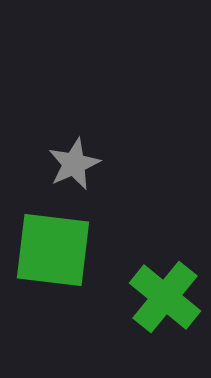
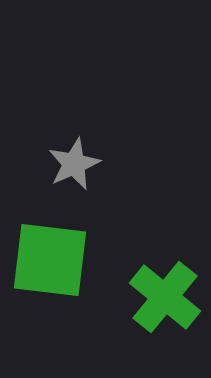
green square: moved 3 px left, 10 px down
